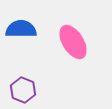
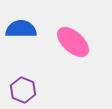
pink ellipse: rotated 16 degrees counterclockwise
